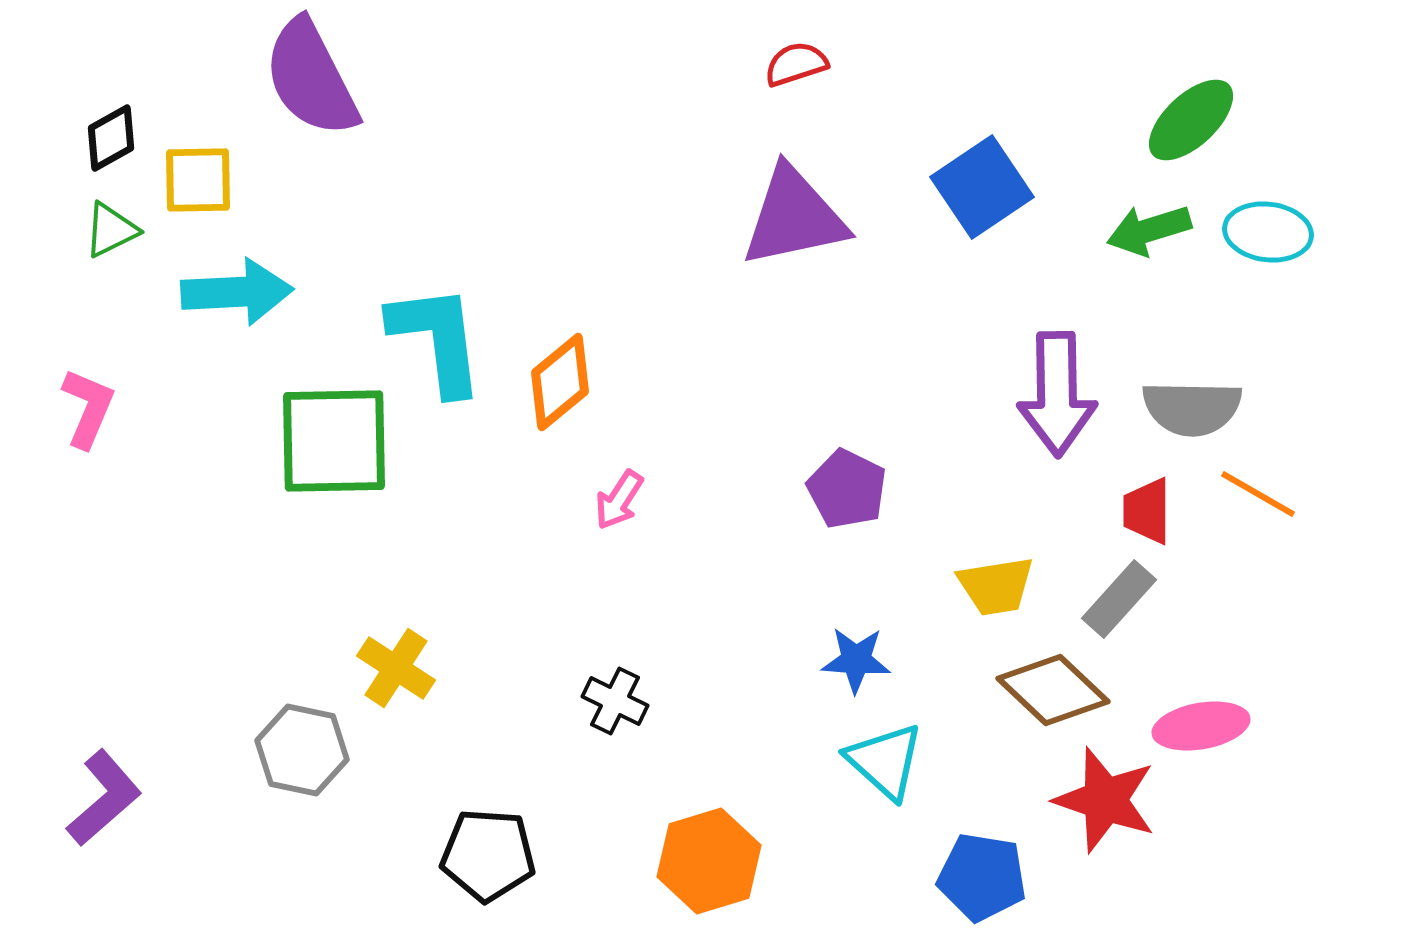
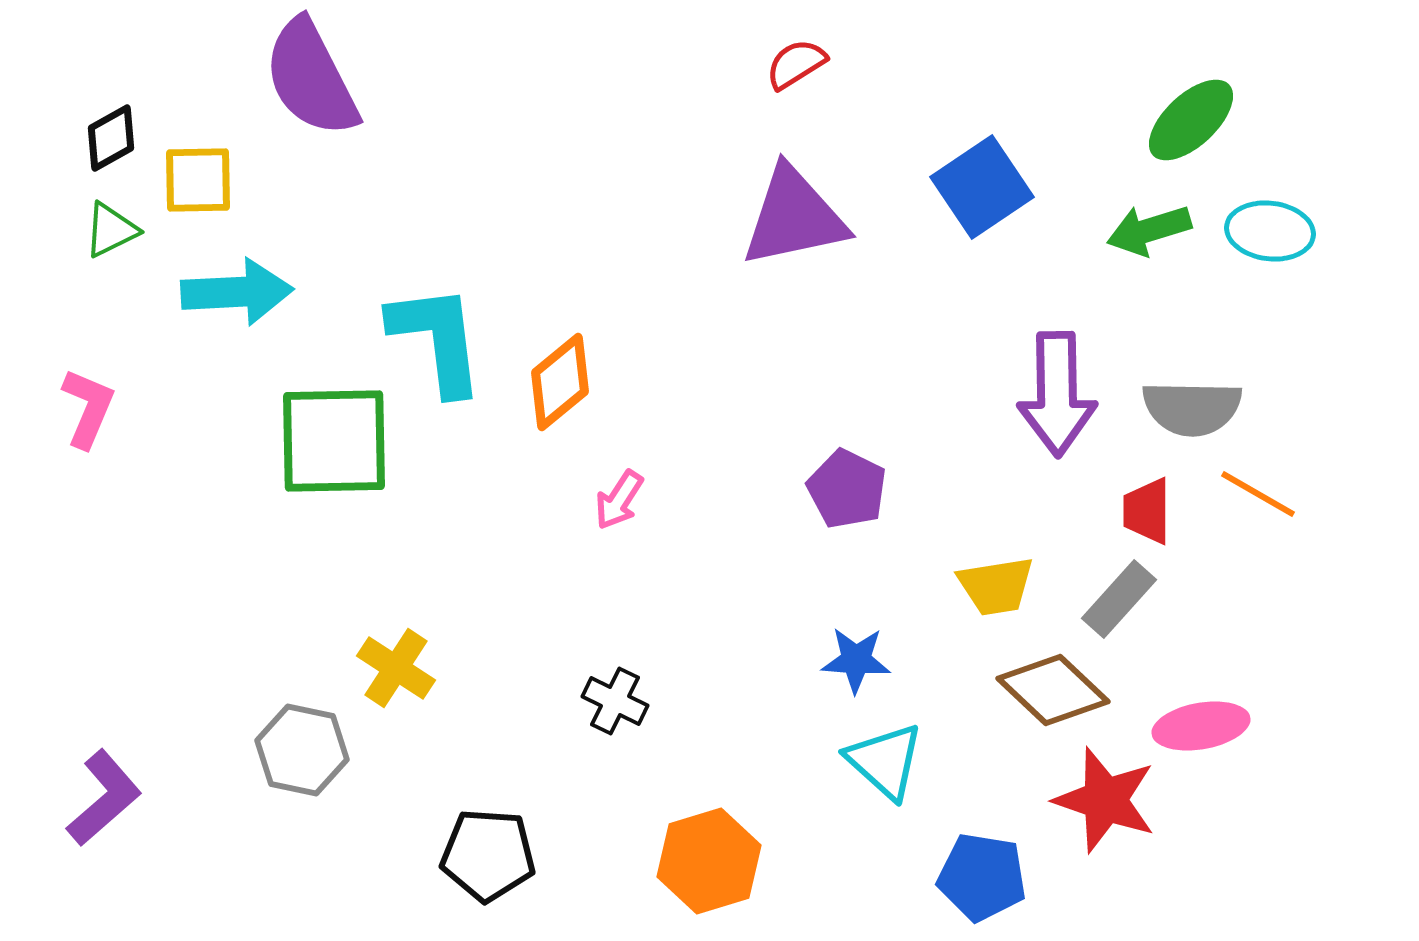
red semicircle: rotated 14 degrees counterclockwise
cyan ellipse: moved 2 px right, 1 px up
